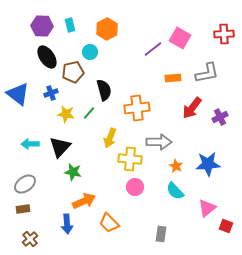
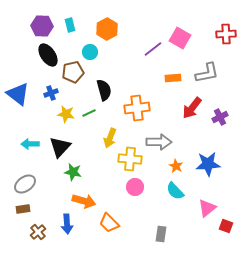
red cross: moved 2 px right
black ellipse: moved 1 px right, 2 px up
green line: rotated 24 degrees clockwise
orange arrow: rotated 40 degrees clockwise
brown cross: moved 8 px right, 7 px up
